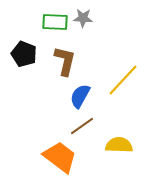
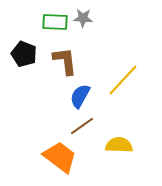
brown L-shape: rotated 20 degrees counterclockwise
